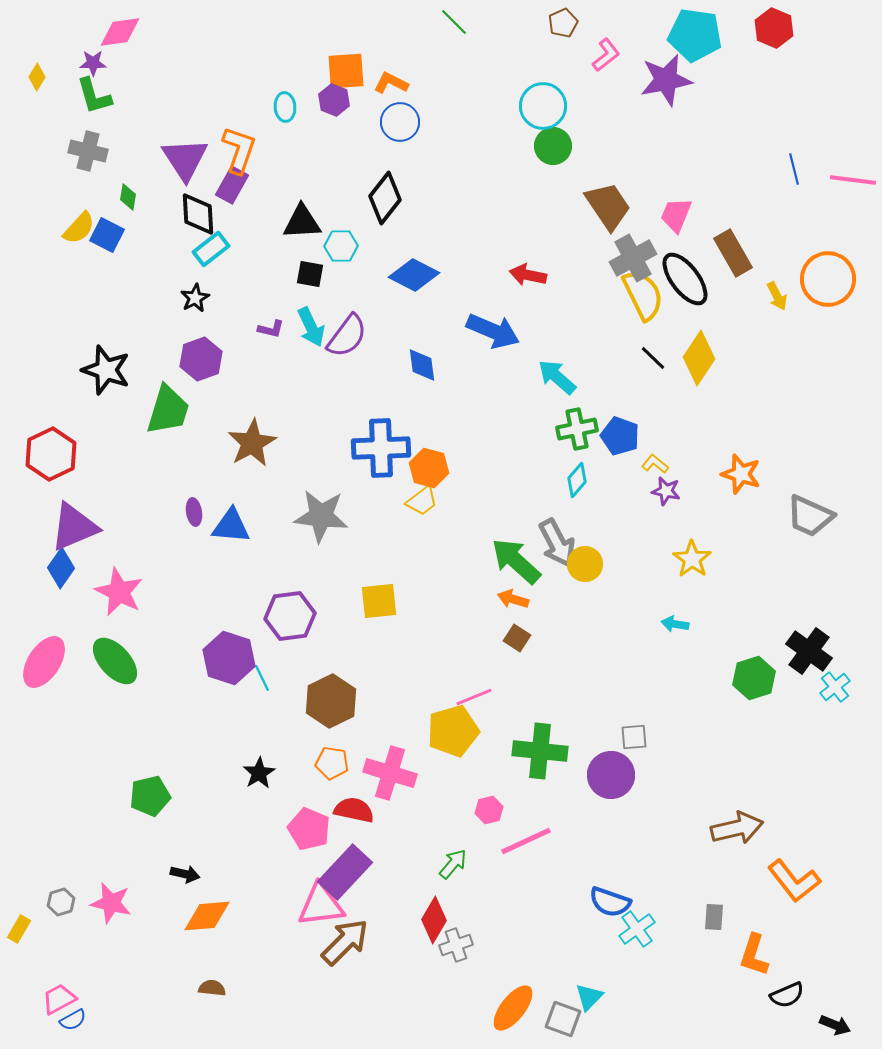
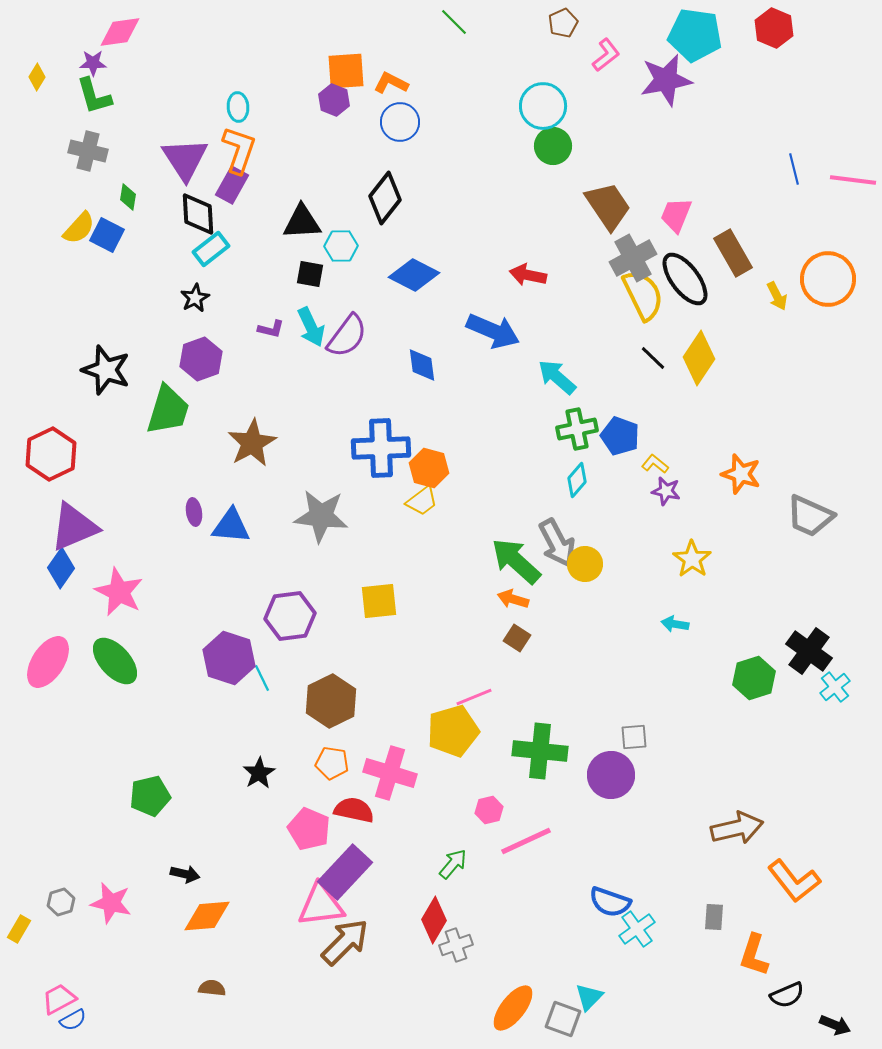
cyan ellipse at (285, 107): moved 47 px left
pink ellipse at (44, 662): moved 4 px right
